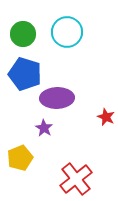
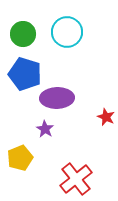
purple star: moved 1 px right, 1 px down
